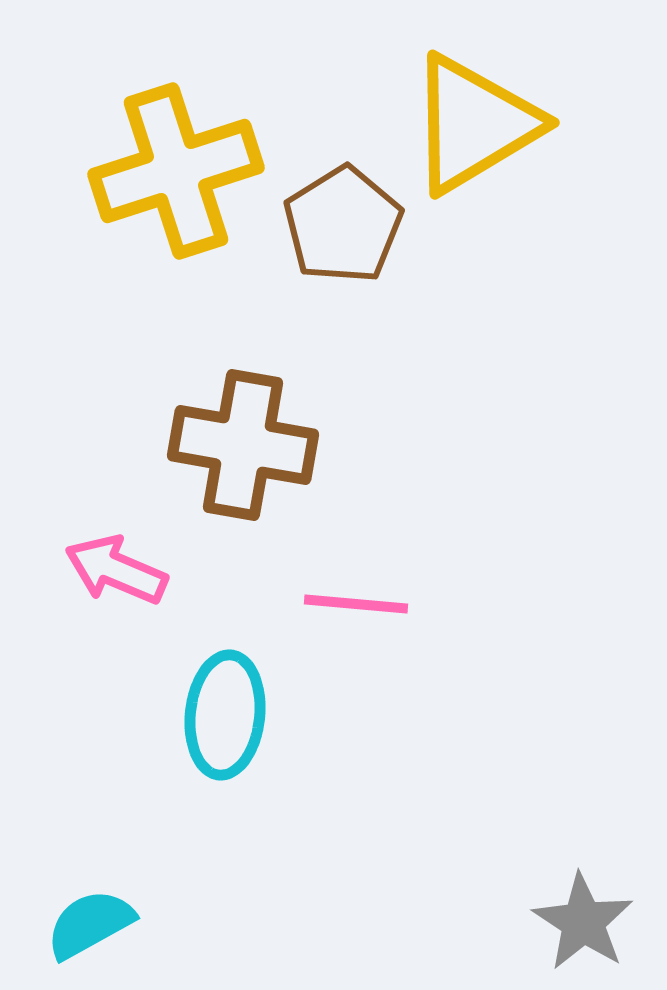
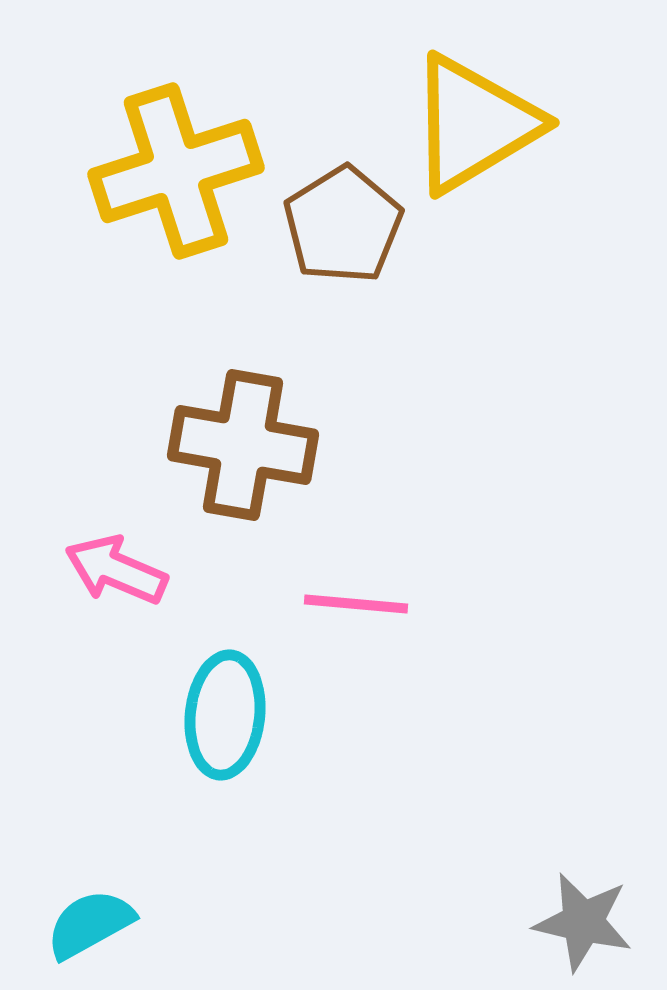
gray star: rotated 20 degrees counterclockwise
